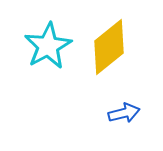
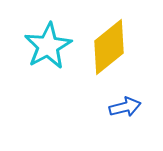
blue arrow: moved 1 px right, 6 px up
